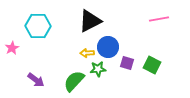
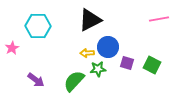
black triangle: moved 1 px up
